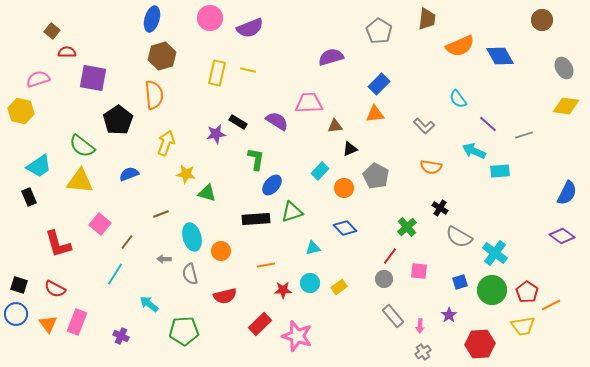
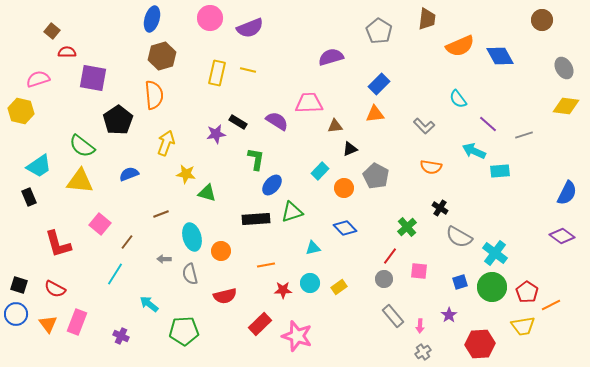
green circle at (492, 290): moved 3 px up
